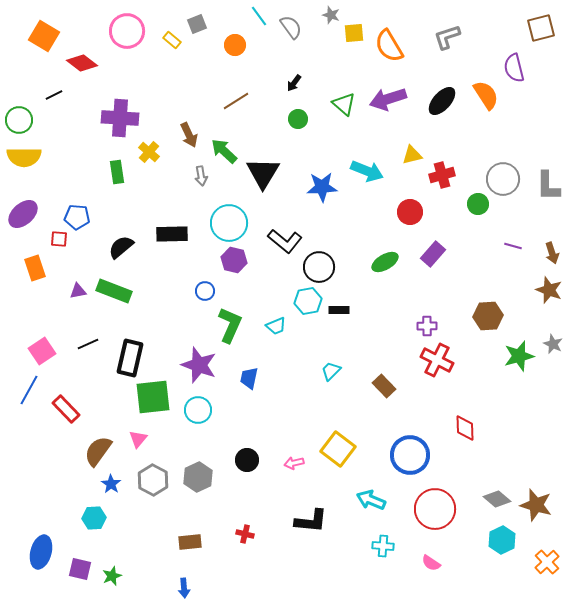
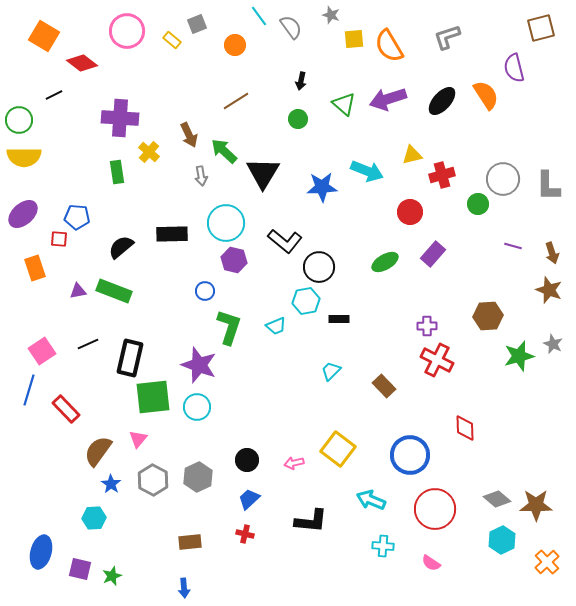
yellow square at (354, 33): moved 6 px down
black arrow at (294, 83): moved 7 px right, 2 px up; rotated 24 degrees counterclockwise
cyan circle at (229, 223): moved 3 px left
cyan hexagon at (308, 301): moved 2 px left
black rectangle at (339, 310): moved 9 px down
green L-shape at (230, 325): moved 1 px left, 2 px down; rotated 6 degrees counterclockwise
blue trapezoid at (249, 378): moved 121 px down; rotated 35 degrees clockwise
blue line at (29, 390): rotated 12 degrees counterclockwise
cyan circle at (198, 410): moved 1 px left, 3 px up
brown star at (536, 505): rotated 16 degrees counterclockwise
